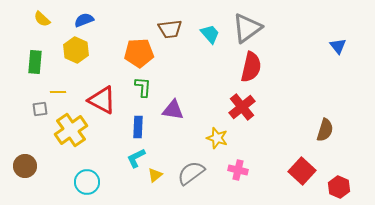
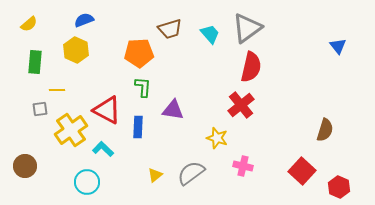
yellow semicircle: moved 13 px left, 5 px down; rotated 84 degrees counterclockwise
brown trapezoid: rotated 10 degrees counterclockwise
yellow line: moved 1 px left, 2 px up
red triangle: moved 5 px right, 10 px down
red cross: moved 1 px left, 2 px up
cyan L-shape: moved 33 px left, 9 px up; rotated 70 degrees clockwise
pink cross: moved 5 px right, 4 px up
